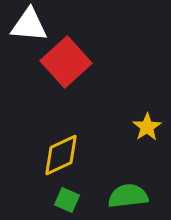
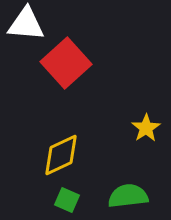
white triangle: moved 3 px left, 1 px up
red square: moved 1 px down
yellow star: moved 1 px left, 1 px down
